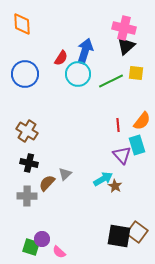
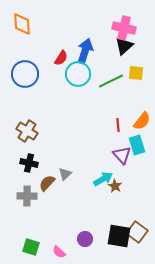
black triangle: moved 2 px left
purple circle: moved 43 px right
